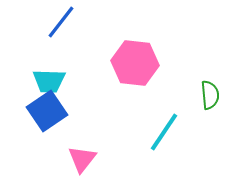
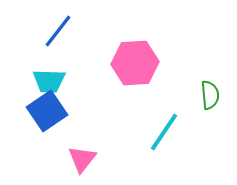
blue line: moved 3 px left, 9 px down
pink hexagon: rotated 9 degrees counterclockwise
